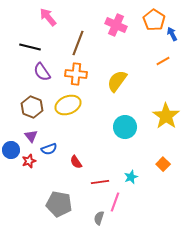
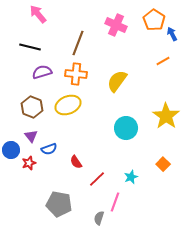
pink arrow: moved 10 px left, 3 px up
purple semicircle: rotated 108 degrees clockwise
cyan circle: moved 1 px right, 1 px down
red star: moved 2 px down
red line: moved 3 px left, 3 px up; rotated 36 degrees counterclockwise
